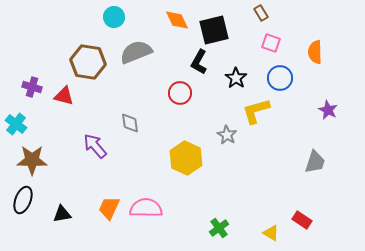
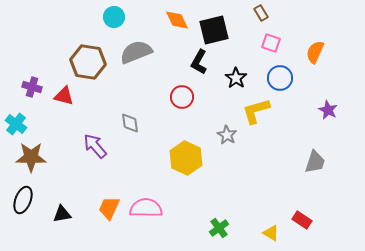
orange semicircle: rotated 25 degrees clockwise
red circle: moved 2 px right, 4 px down
brown star: moved 1 px left, 3 px up
